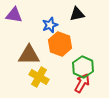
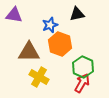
brown triangle: moved 3 px up
